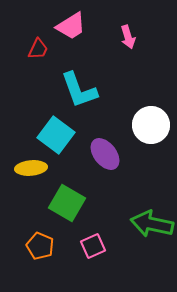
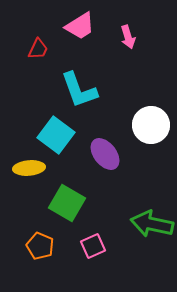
pink trapezoid: moved 9 px right
yellow ellipse: moved 2 px left
